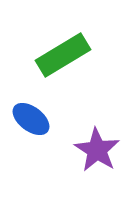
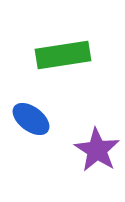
green rectangle: rotated 22 degrees clockwise
